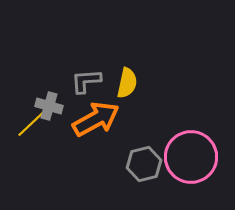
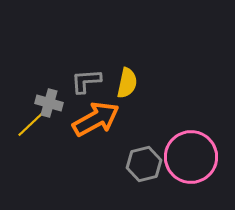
gray cross: moved 3 px up
